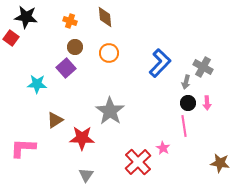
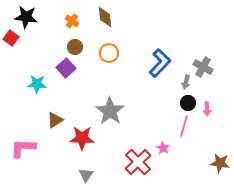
orange cross: moved 2 px right; rotated 16 degrees clockwise
pink arrow: moved 6 px down
pink line: rotated 25 degrees clockwise
